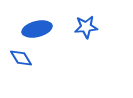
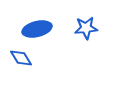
blue star: moved 1 px down
